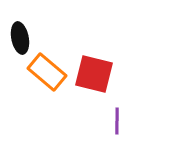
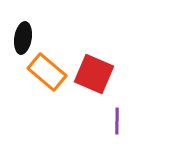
black ellipse: moved 3 px right; rotated 20 degrees clockwise
red square: rotated 9 degrees clockwise
